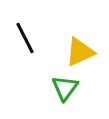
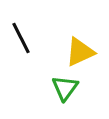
black line: moved 4 px left
